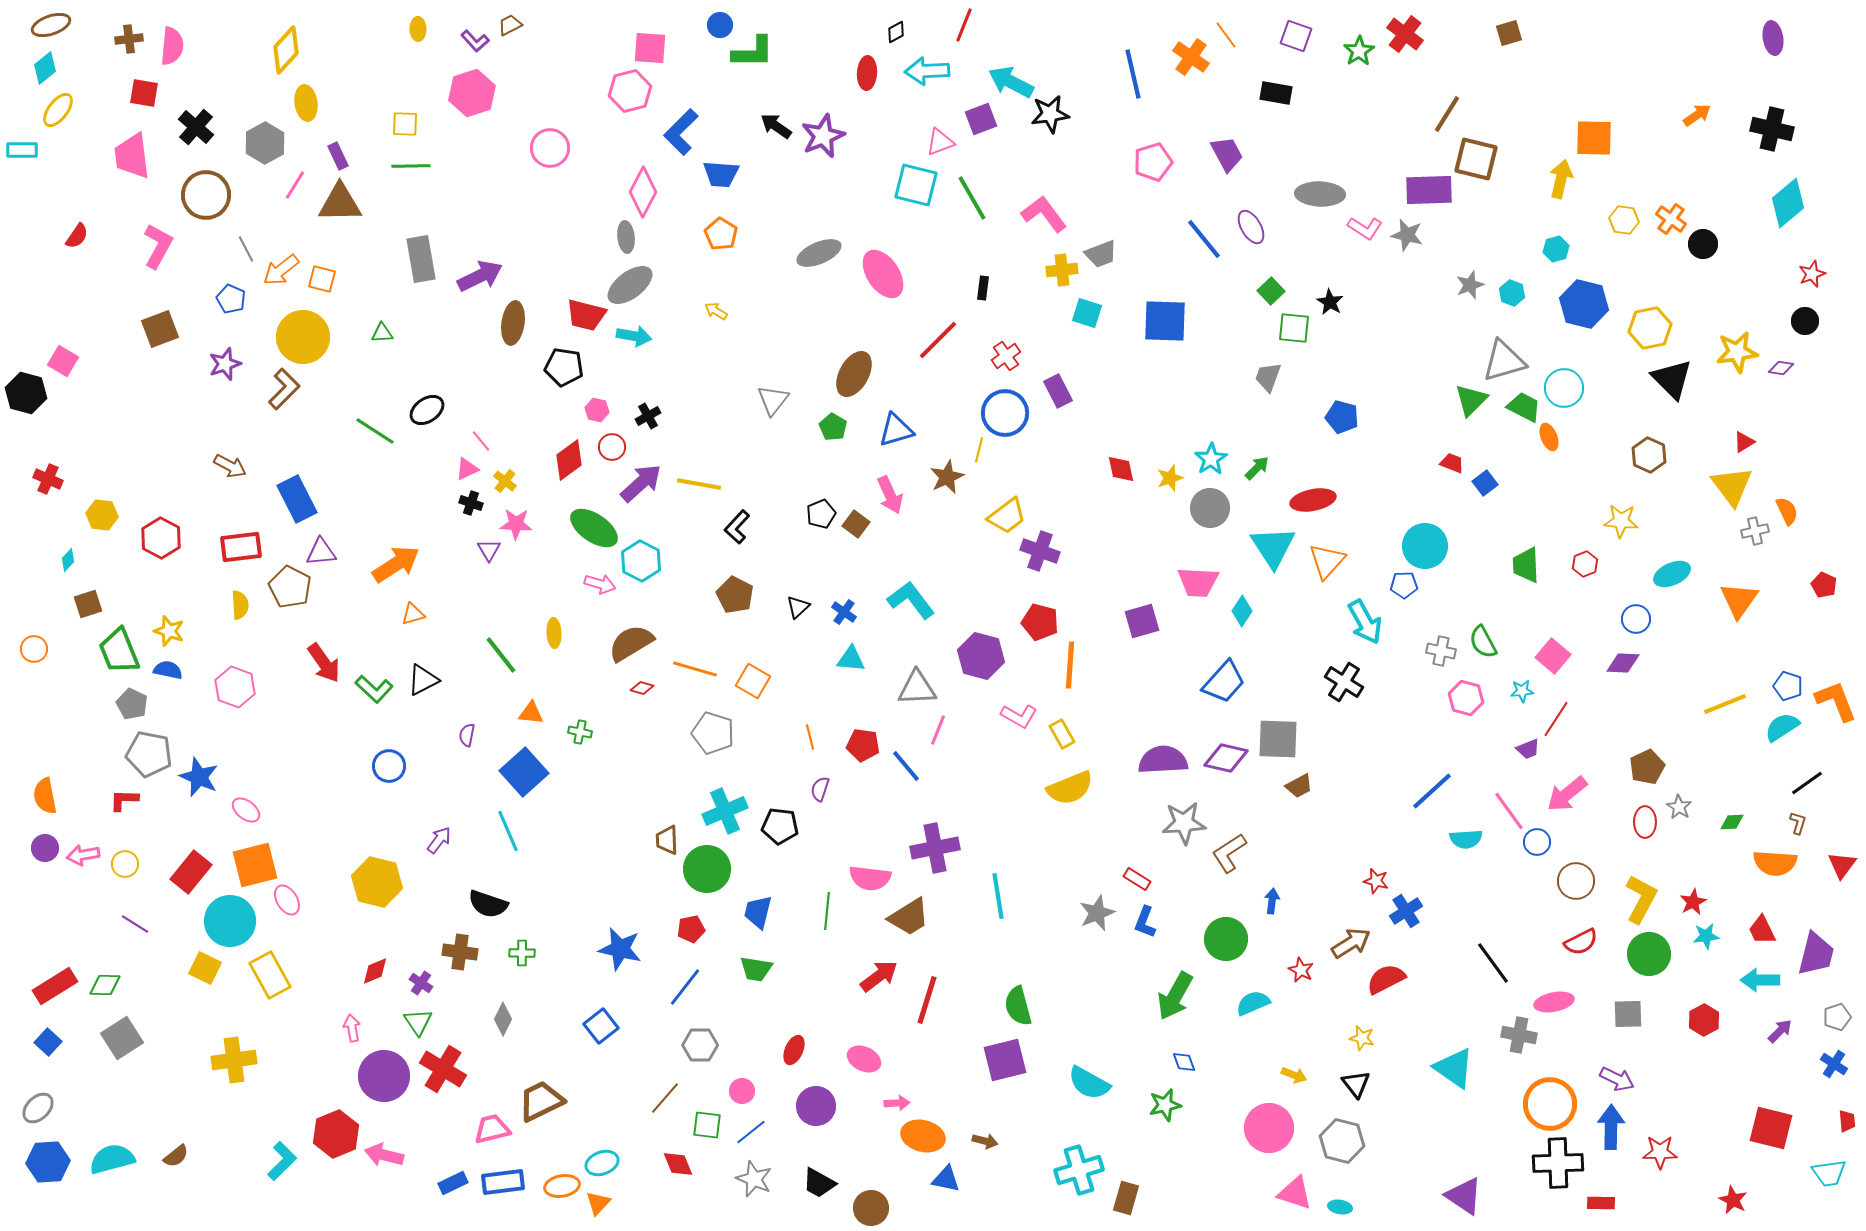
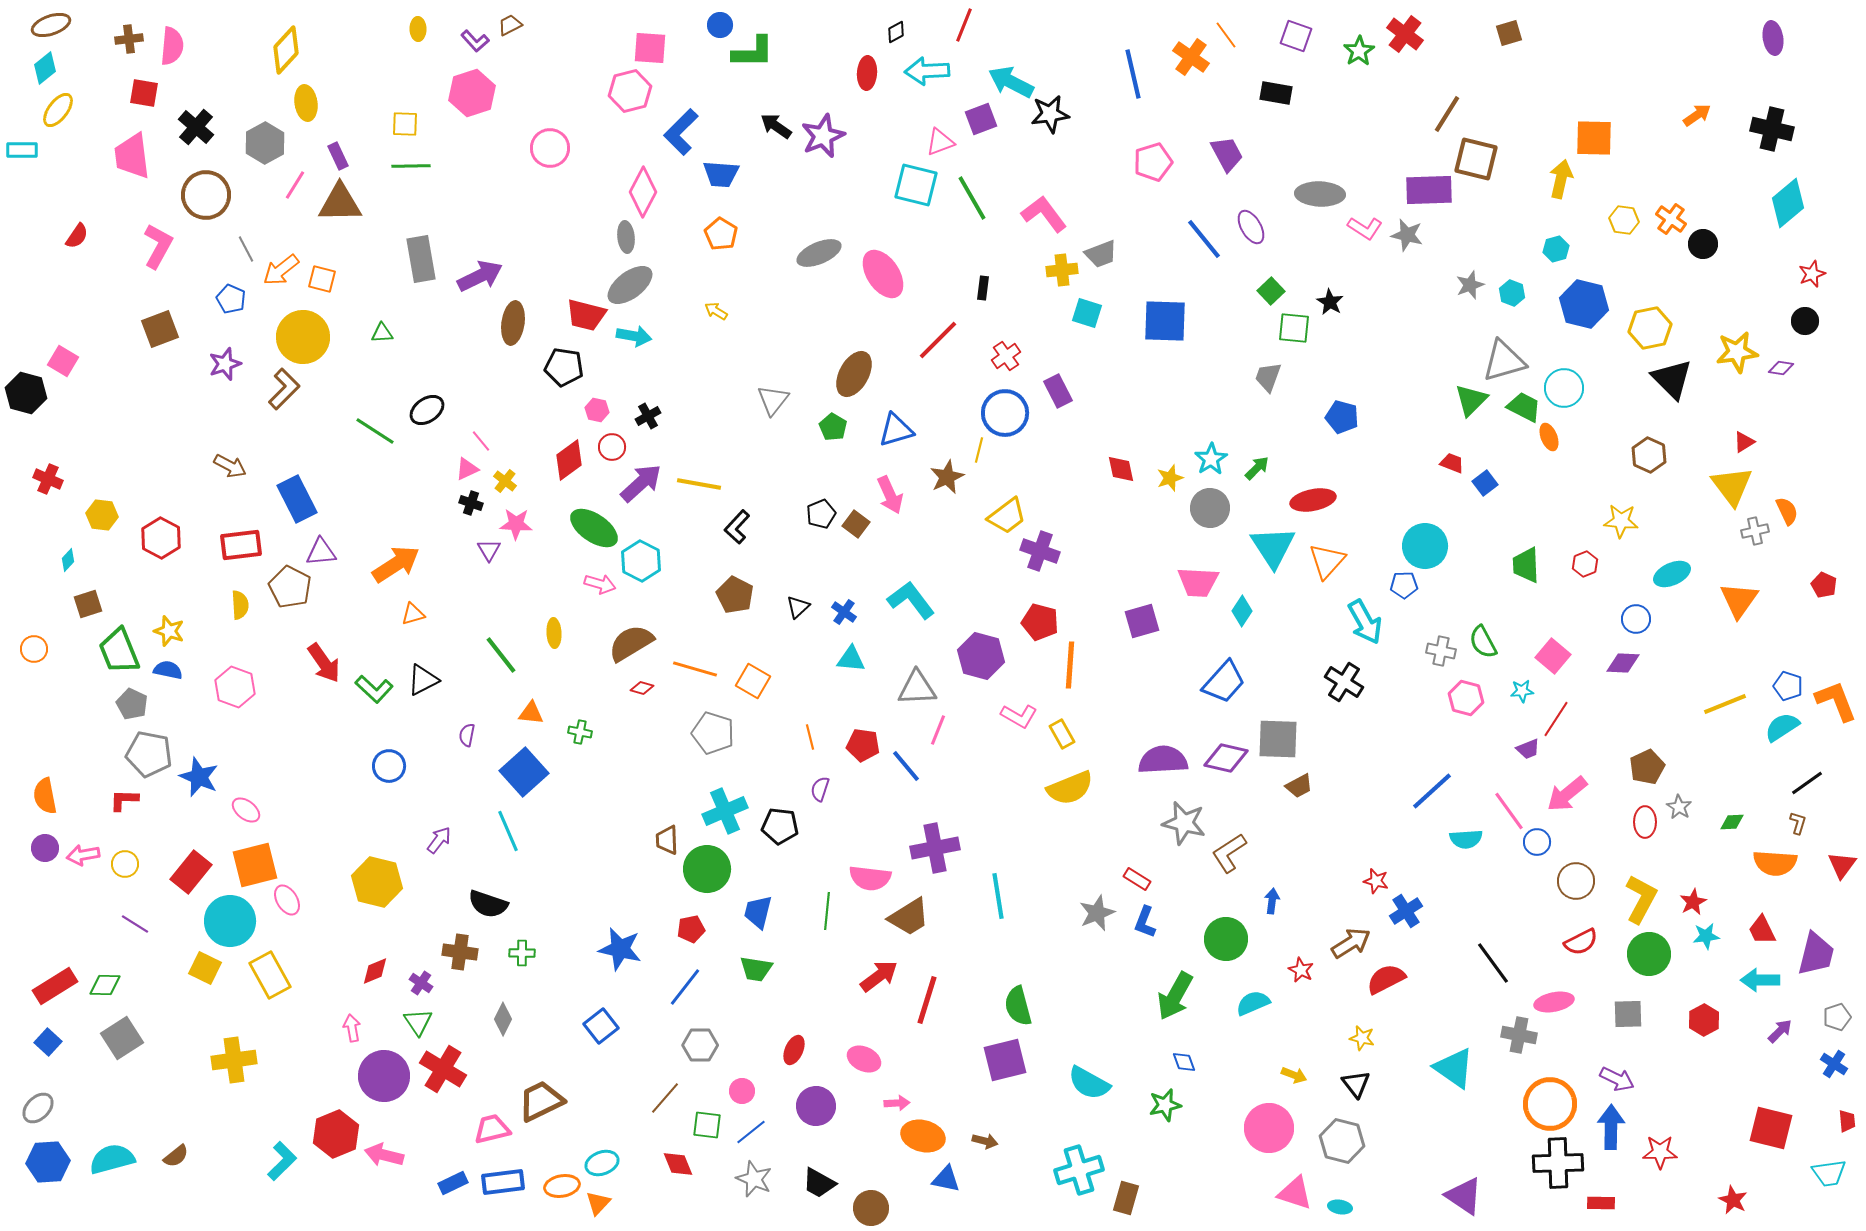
red rectangle at (241, 547): moved 2 px up
gray star at (1184, 823): rotated 18 degrees clockwise
